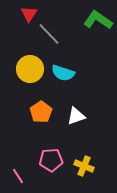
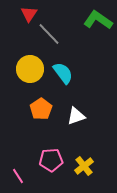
cyan semicircle: rotated 145 degrees counterclockwise
orange pentagon: moved 3 px up
yellow cross: rotated 30 degrees clockwise
